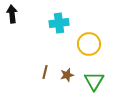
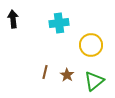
black arrow: moved 1 px right, 5 px down
yellow circle: moved 2 px right, 1 px down
brown star: rotated 24 degrees counterclockwise
green triangle: rotated 20 degrees clockwise
